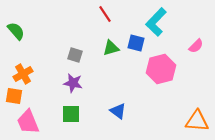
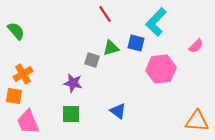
gray square: moved 17 px right, 5 px down
pink hexagon: rotated 8 degrees clockwise
